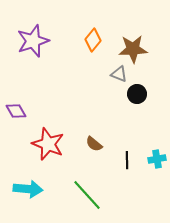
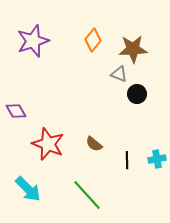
cyan arrow: rotated 40 degrees clockwise
